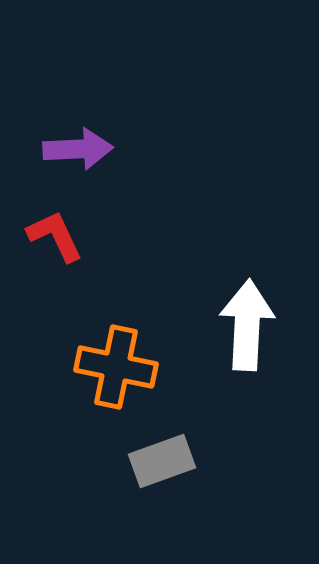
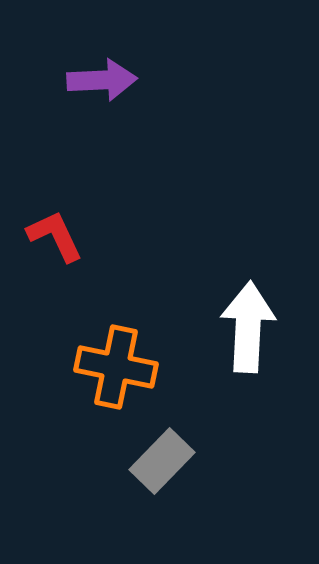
purple arrow: moved 24 px right, 69 px up
white arrow: moved 1 px right, 2 px down
gray rectangle: rotated 26 degrees counterclockwise
